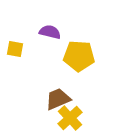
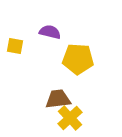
yellow square: moved 3 px up
yellow pentagon: moved 1 px left, 3 px down
brown trapezoid: rotated 16 degrees clockwise
